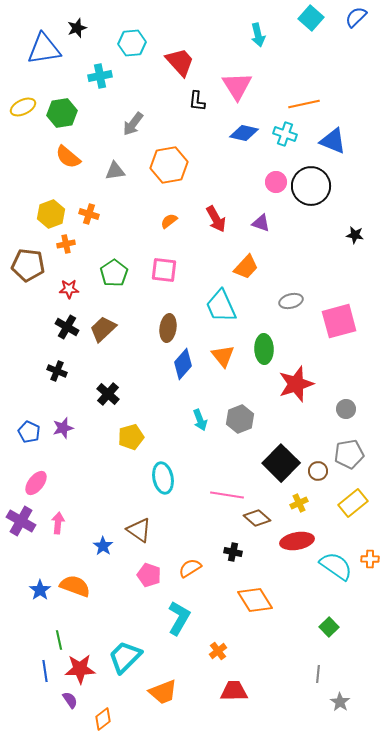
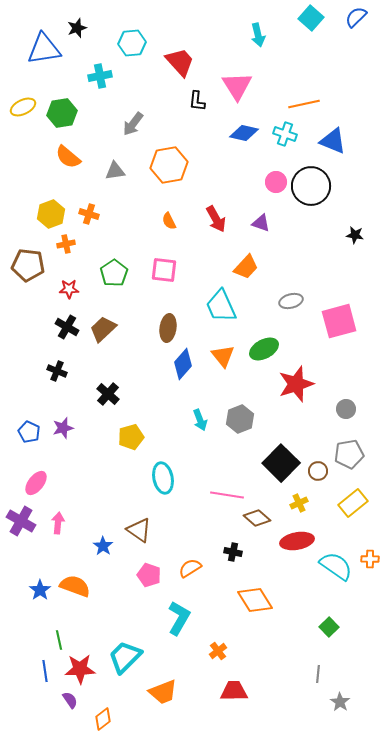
orange semicircle at (169, 221): rotated 78 degrees counterclockwise
green ellipse at (264, 349): rotated 64 degrees clockwise
